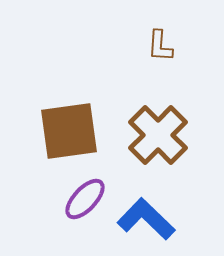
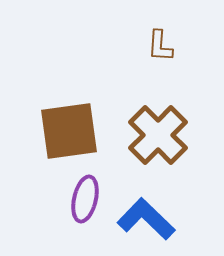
purple ellipse: rotated 30 degrees counterclockwise
